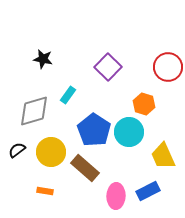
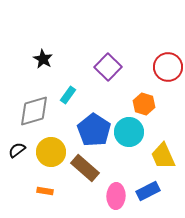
black star: rotated 18 degrees clockwise
